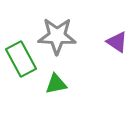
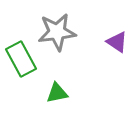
gray star: moved 4 px up; rotated 9 degrees counterclockwise
green triangle: moved 1 px right, 9 px down
